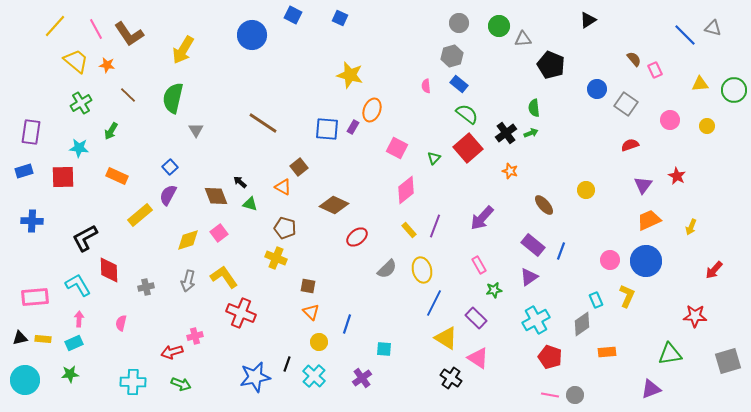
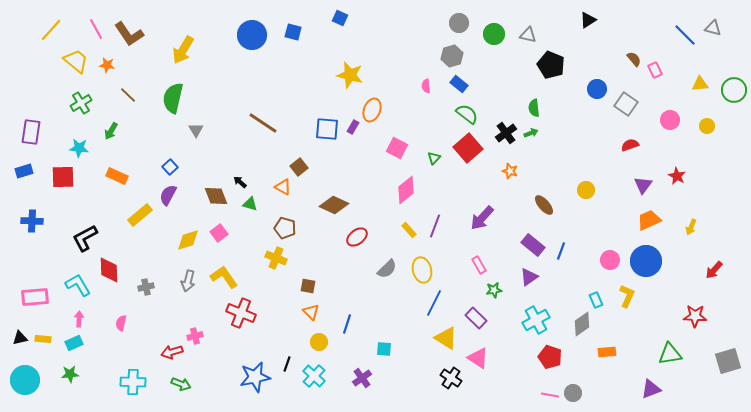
blue square at (293, 15): moved 17 px down; rotated 12 degrees counterclockwise
yellow line at (55, 26): moved 4 px left, 4 px down
green circle at (499, 26): moved 5 px left, 8 px down
gray triangle at (523, 39): moved 5 px right, 4 px up; rotated 18 degrees clockwise
gray circle at (575, 395): moved 2 px left, 2 px up
